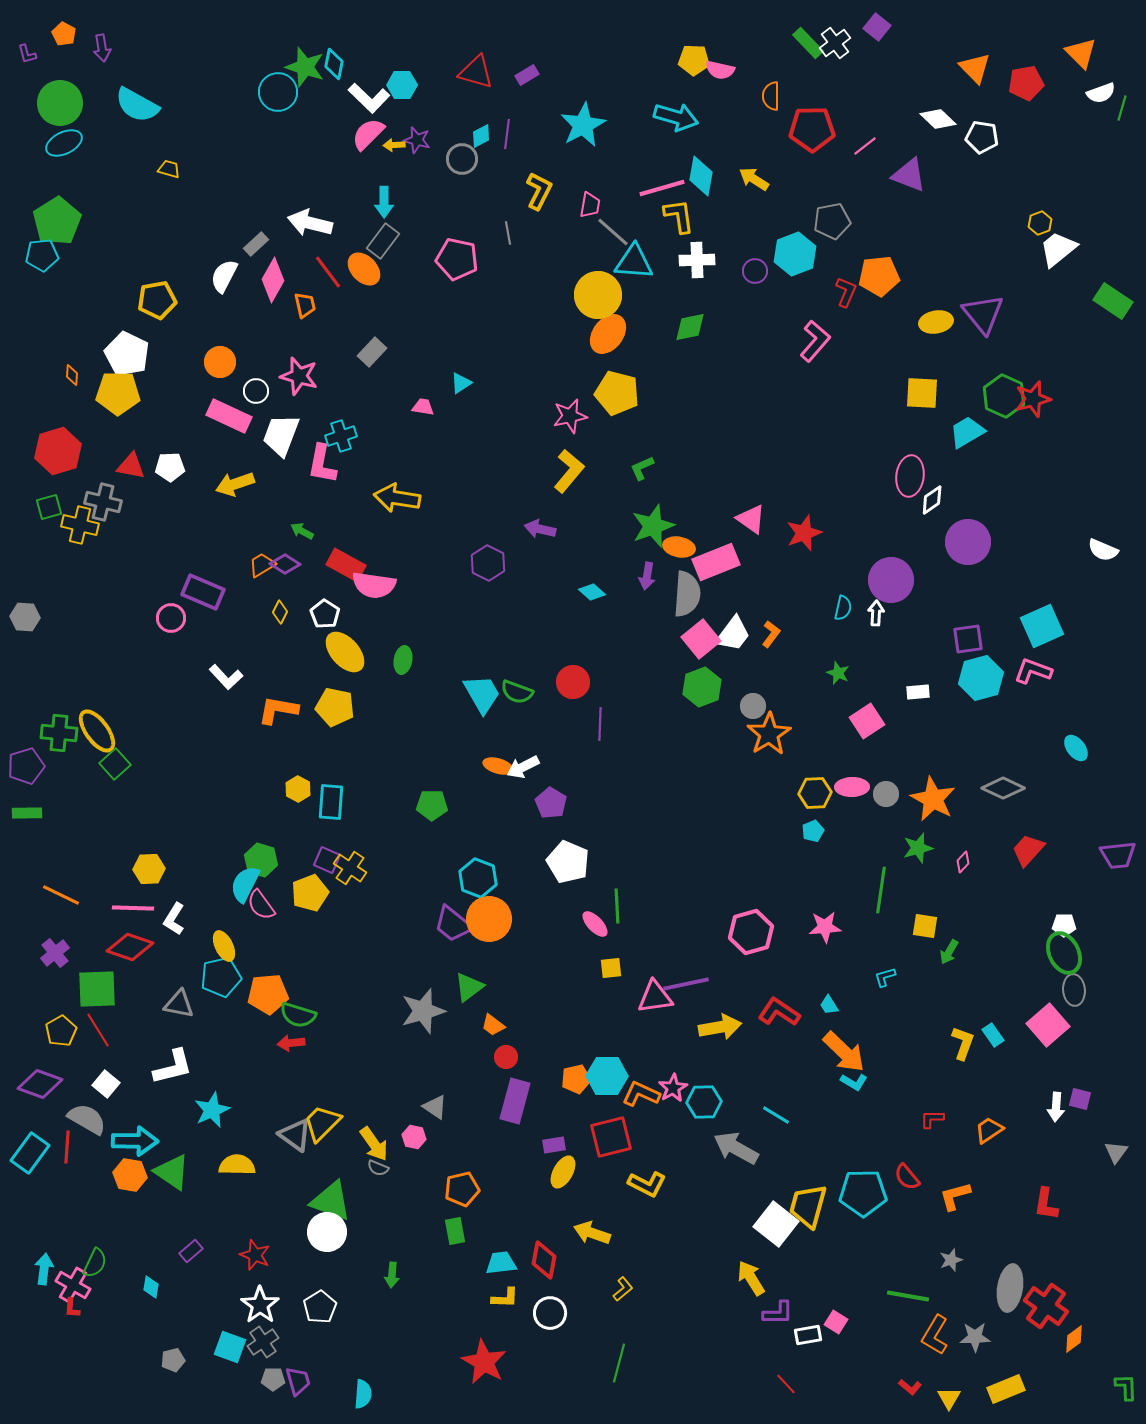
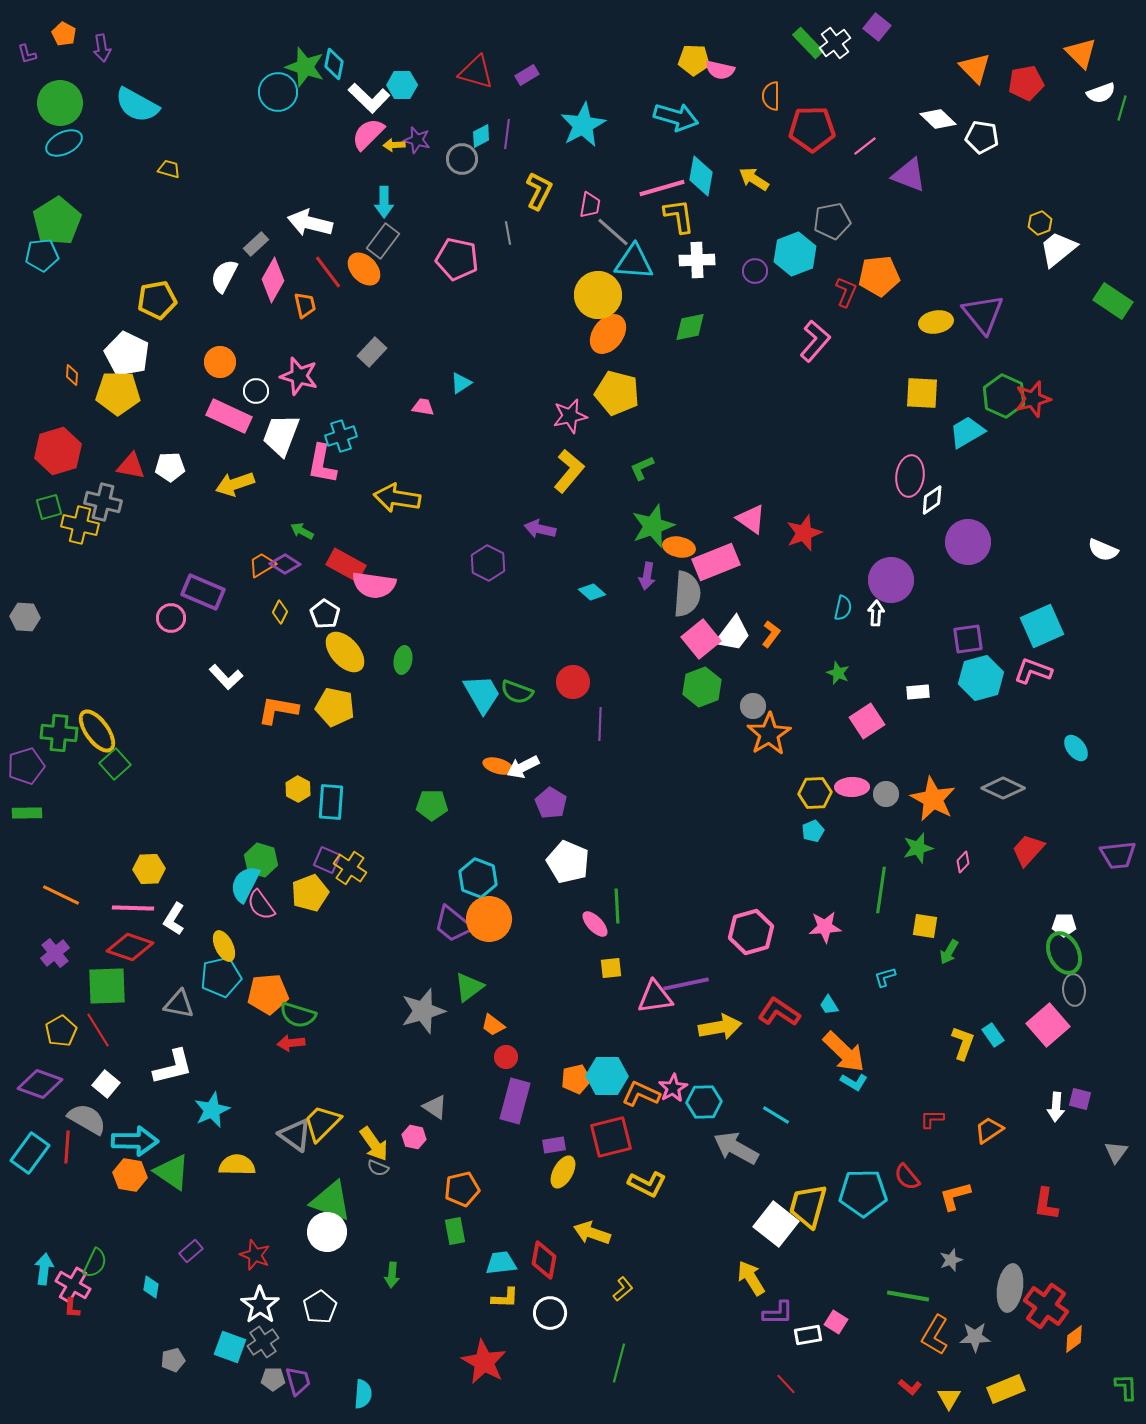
green square at (97, 989): moved 10 px right, 3 px up
